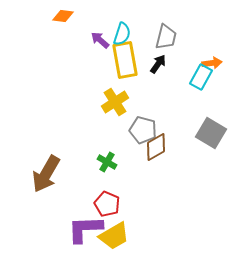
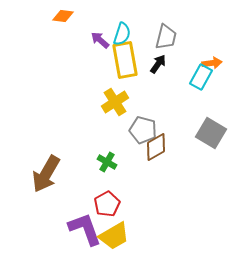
red pentagon: rotated 20 degrees clockwise
purple L-shape: rotated 72 degrees clockwise
